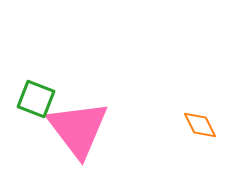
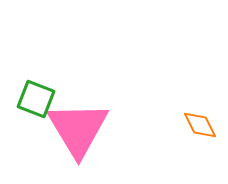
pink triangle: rotated 6 degrees clockwise
